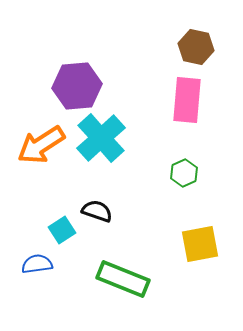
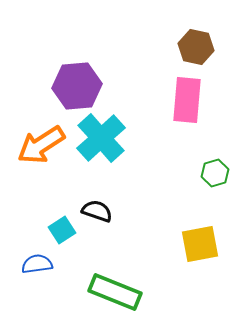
green hexagon: moved 31 px right; rotated 8 degrees clockwise
green rectangle: moved 8 px left, 13 px down
